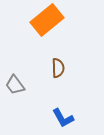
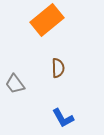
gray trapezoid: moved 1 px up
